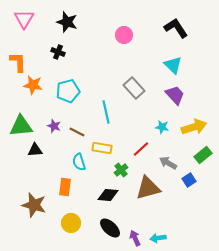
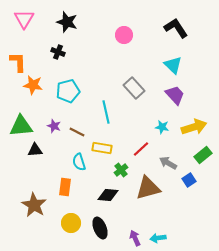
brown star: rotated 15 degrees clockwise
black ellipse: moved 10 px left; rotated 25 degrees clockwise
